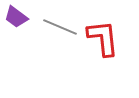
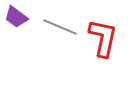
red L-shape: rotated 18 degrees clockwise
